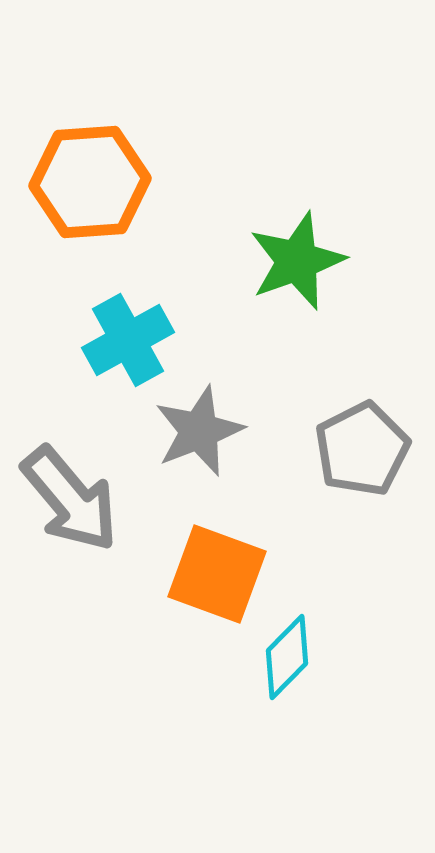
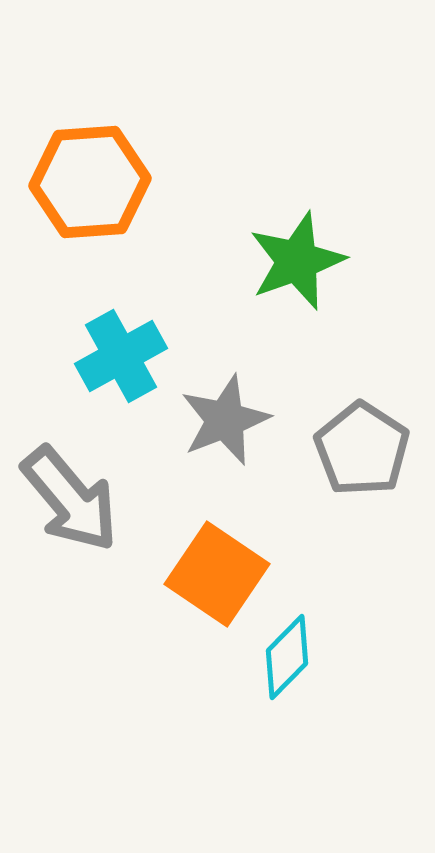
cyan cross: moved 7 px left, 16 px down
gray star: moved 26 px right, 11 px up
gray pentagon: rotated 12 degrees counterclockwise
orange square: rotated 14 degrees clockwise
